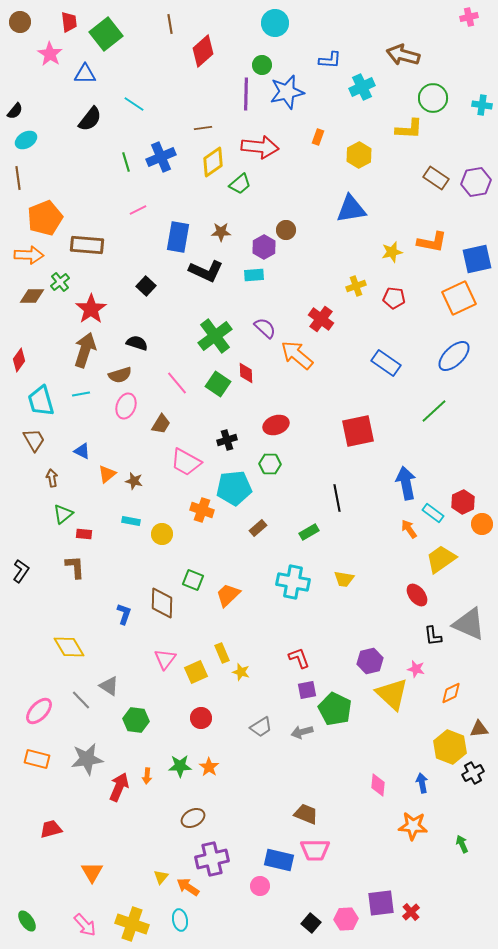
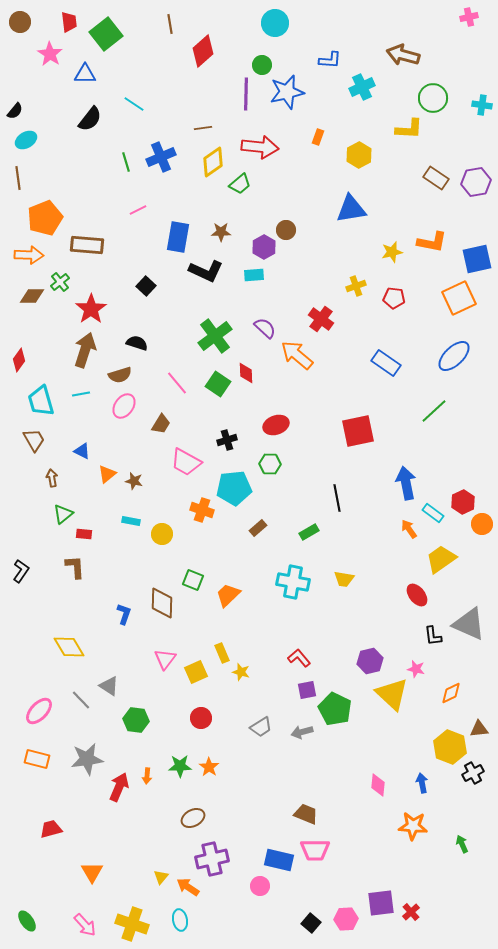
pink ellipse at (126, 406): moved 2 px left; rotated 15 degrees clockwise
red L-shape at (299, 658): rotated 20 degrees counterclockwise
